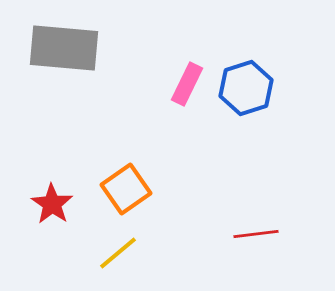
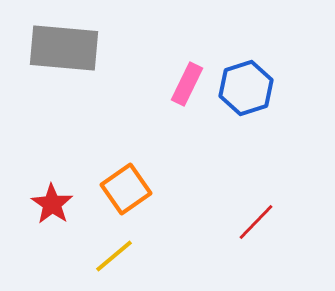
red line: moved 12 px up; rotated 39 degrees counterclockwise
yellow line: moved 4 px left, 3 px down
